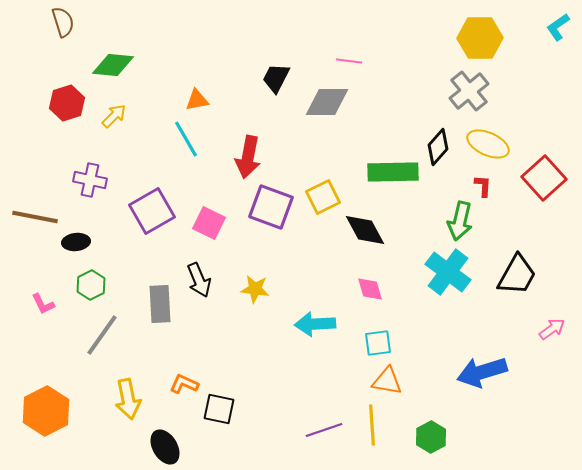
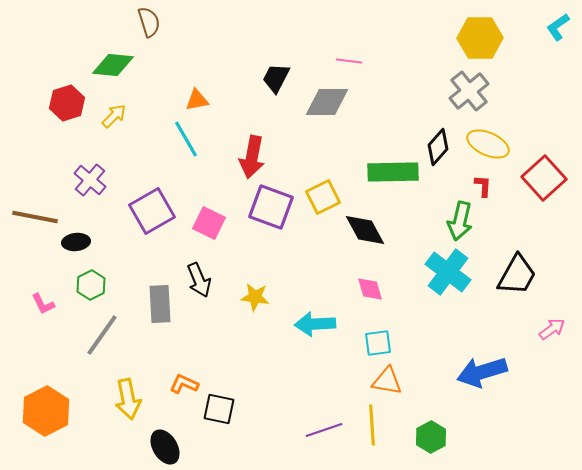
brown semicircle at (63, 22): moved 86 px right
red arrow at (248, 157): moved 4 px right
purple cross at (90, 180): rotated 28 degrees clockwise
yellow star at (255, 289): moved 8 px down
